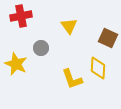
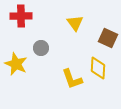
red cross: rotated 10 degrees clockwise
yellow triangle: moved 6 px right, 3 px up
